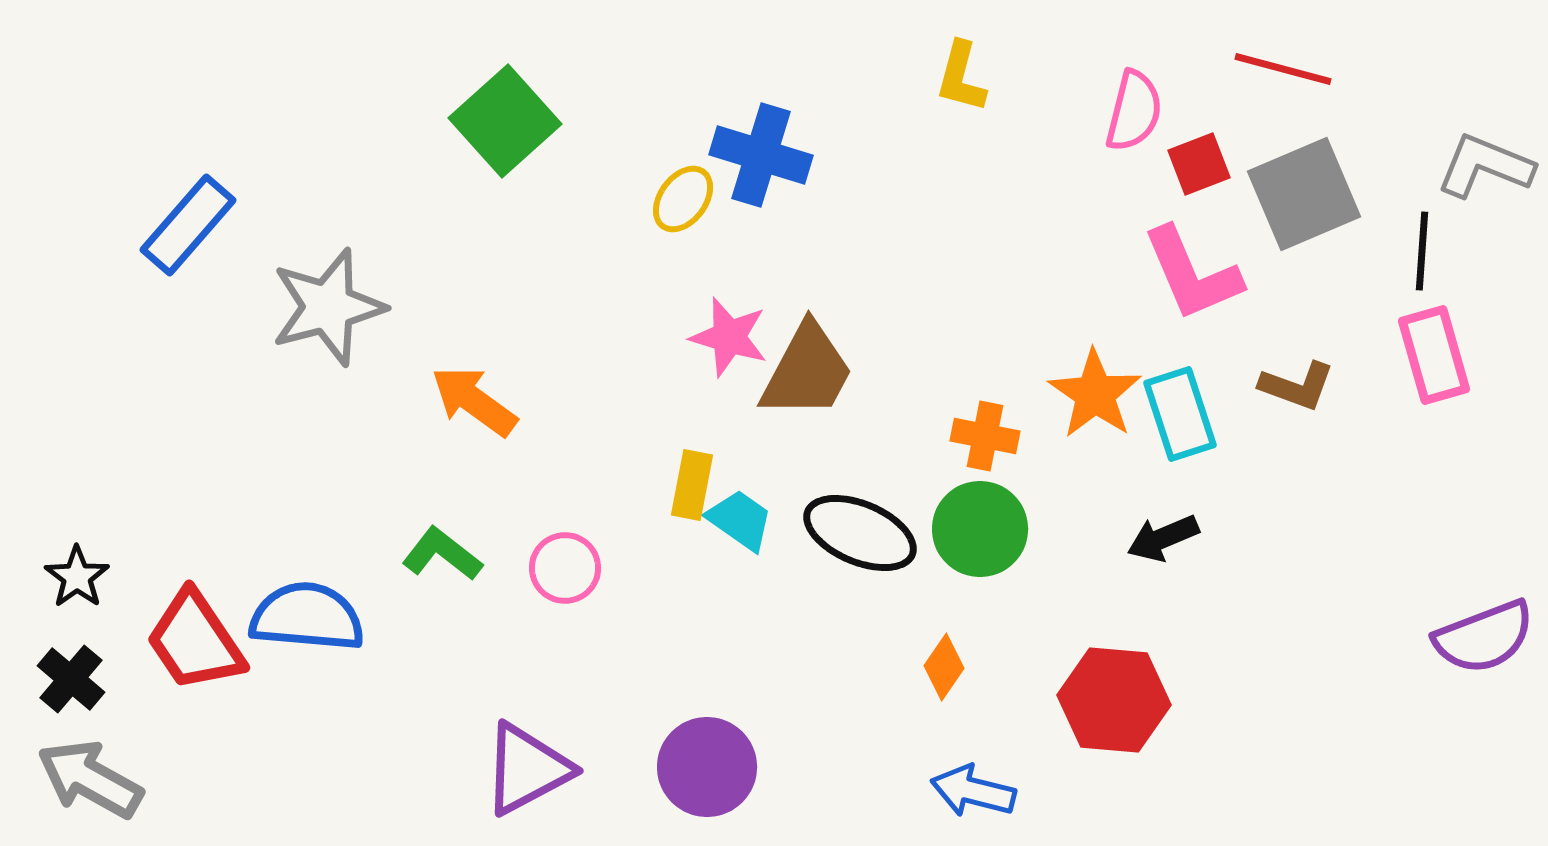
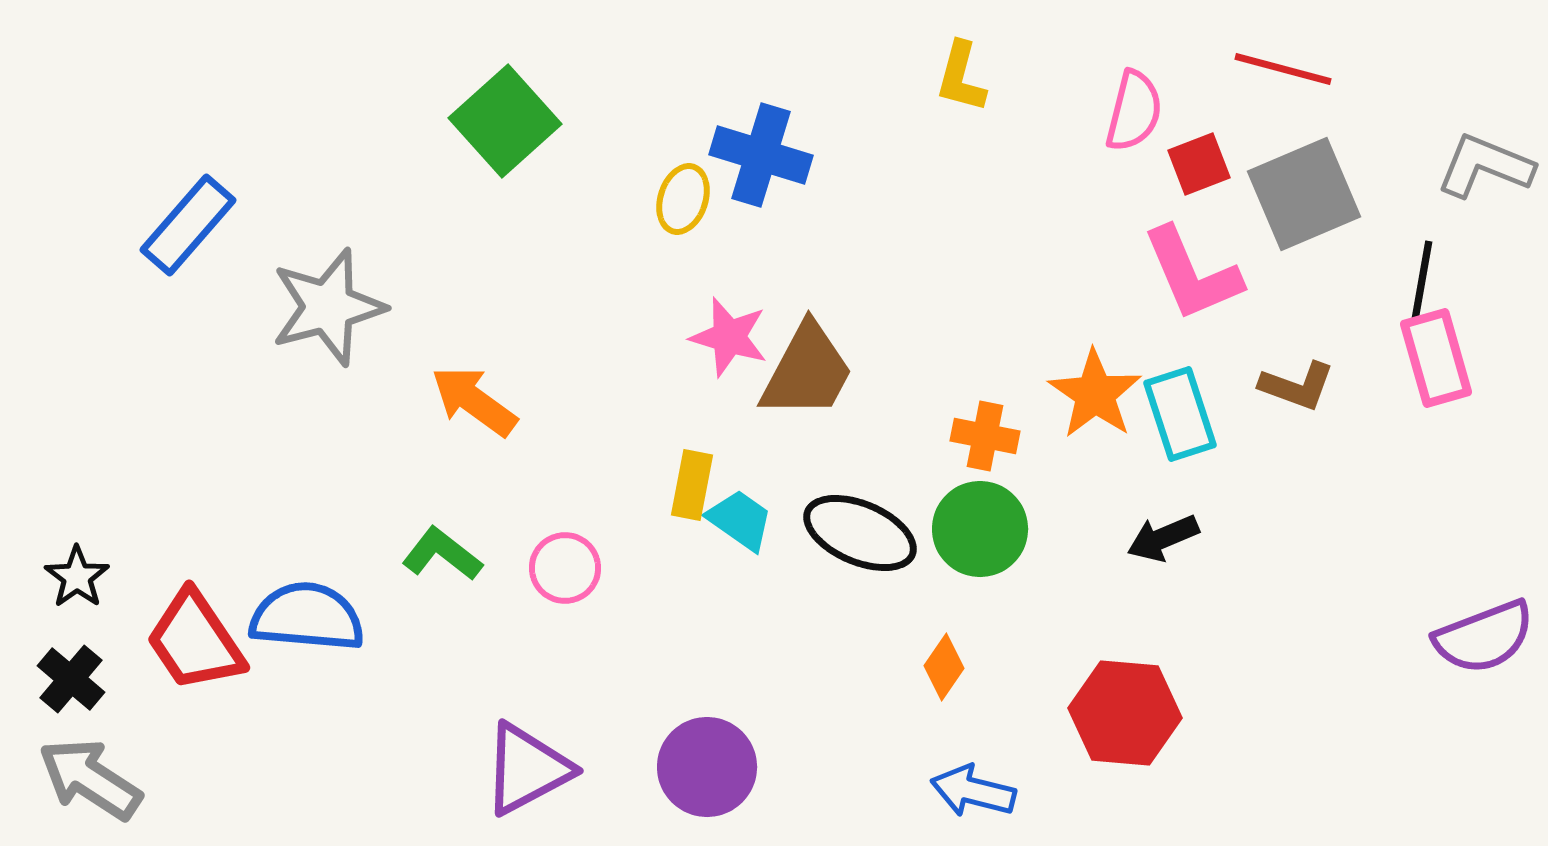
yellow ellipse: rotated 18 degrees counterclockwise
black line: moved 29 px down; rotated 6 degrees clockwise
pink rectangle: moved 2 px right, 3 px down
red hexagon: moved 11 px right, 13 px down
gray arrow: rotated 4 degrees clockwise
